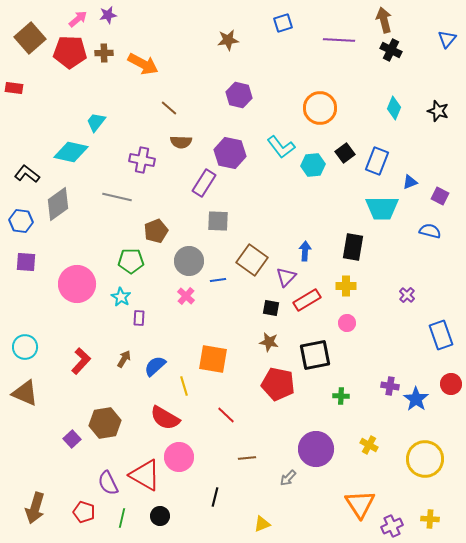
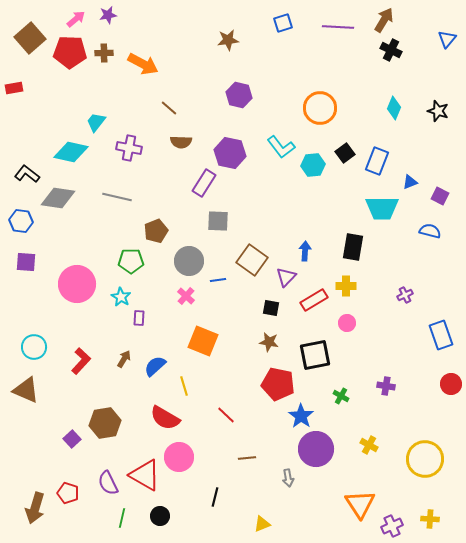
pink arrow at (78, 19): moved 2 px left
brown arrow at (384, 20): rotated 45 degrees clockwise
purple line at (339, 40): moved 1 px left, 13 px up
red rectangle at (14, 88): rotated 18 degrees counterclockwise
purple cross at (142, 160): moved 13 px left, 12 px up
gray diamond at (58, 204): moved 6 px up; rotated 44 degrees clockwise
purple cross at (407, 295): moved 2 px left; rotated 21 degrees clockwise
red rectangle at (307, 300): moved 7 px right
cyan circle at (25, 347): moved 9 px right
orange square at (213, 359): moved 10 px left, 18 px up; rotated 12 degrees clockwise
purple cross at (390, 386): moved 4 px left
brown triangle at (25, 393): moved 1 px right, 3 px up
green cross at (341, 396): rotated 28 degrees clockwise
blue star at (416, 399): moved 115 px left, 17 px down
gray arrow at (288, 478): rotated 54 degrees counterclockwise
red pentagon at (84, 512): moved 16 px left, 19 px up
